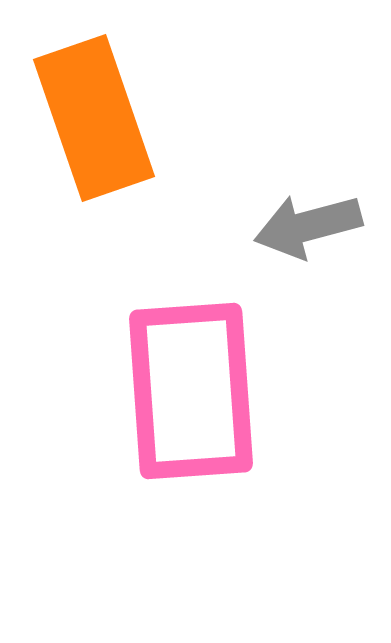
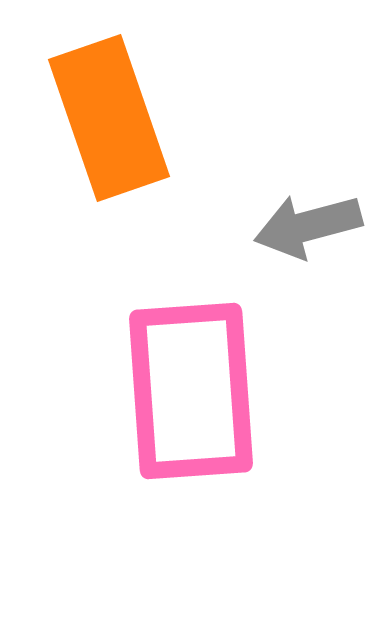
orange rectangle: moved 15 px right
